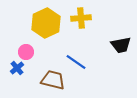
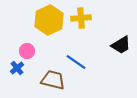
yellow hexagon: moved 3 px right, 3 px up
black trapezoid: rotated 20 degrees counterclockwise
pink circle: moved 1 px right, 1 px up
